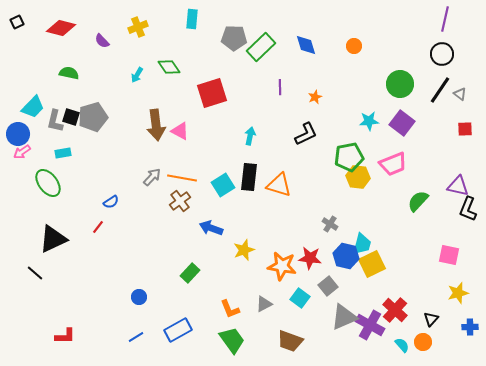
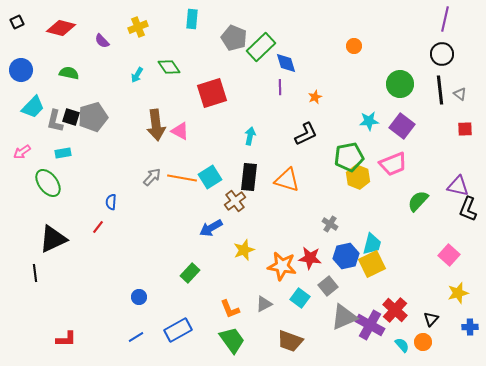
gray pentagon at (234, 38): rotated 20 degrees clockwise
blue diamond at (306, 45): moved 20 px left, 18 px down
black line at (440, 90): rotated 40 degrees counterclockwise
purple square at (402, 123): moved 3 px down
blue circle at (18, 134): moved 3 px right, 64 px up
yellow hexagon at (358, 177): rotated 15 degrees clockwise
cyan square at (223, 185): moved 13 px left, 8 px up
orange triangle at (279, 185): moved 8 px right, 5 px up
brown cross at (180, 201): moved 55 px right
blue semicircle at (111, 202): rotated 126 degrees clockwise
blue arrow at (211, 228): rotated 50 degrees counterclockwise
cyan trapezoid at (362, 244): moved 10 px right
pink square at (449, 255): rotated 30 degrees clockwise
blue hexagon at (346, 256): rotated 25 degrees counterclockwise
black line at (35, 273): rotated 42 degrees clockwise
red L-shape at (65, 336): moved 1 px right, 3 px down
